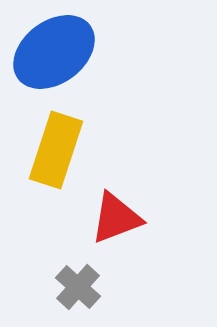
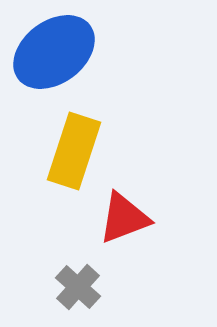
yellow rectangle: moved 18 px right, 1 px down
red triangle: moved 8 px right
